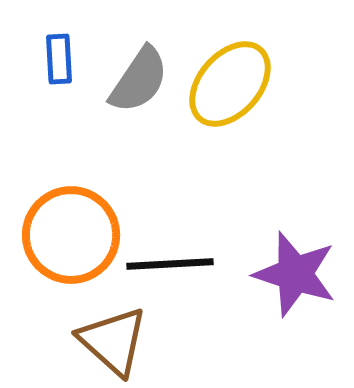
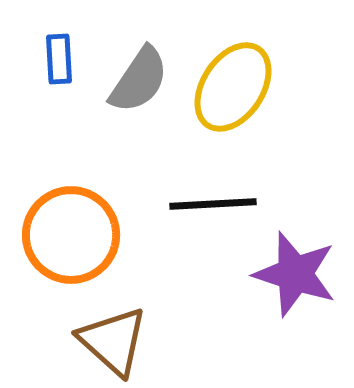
yellow ellipse: moved 3 px right, 3 px down; rotated 8 degrees counterclockwise
black line: moved 43 px right, 60 px up
